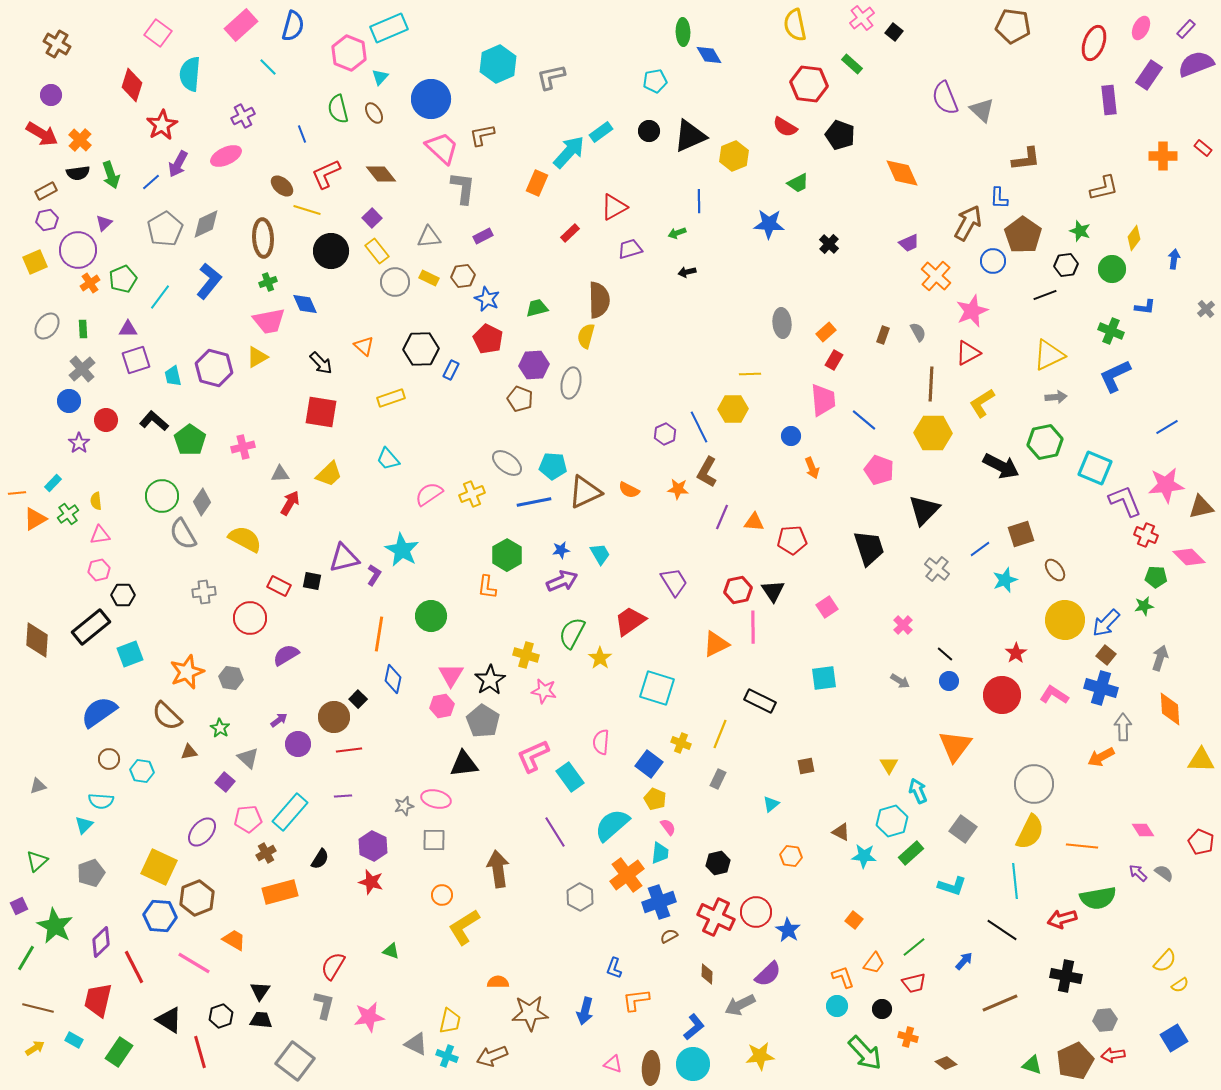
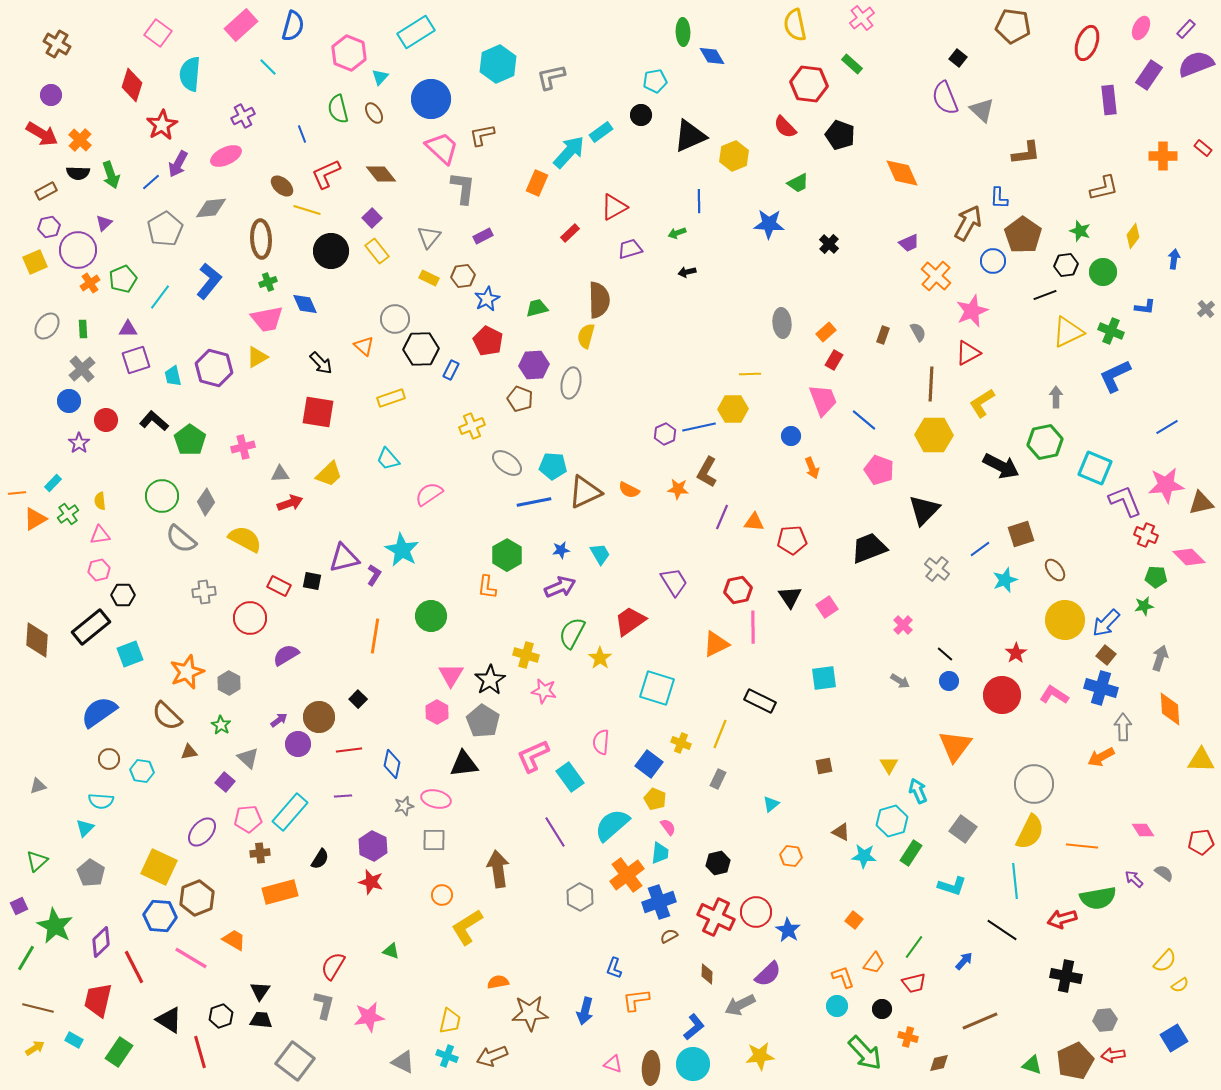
cyan rectangle at (389, 28): moved 27 px right, 4 px down; rotated 9 degrees counterclockwise
black square at (894, 32): moved 64 px right, 26 px down
red ellipse at (1094, 43): moved 7 px left
blue diamond at (709, 55): moved 3 px right, 1 px down
red semicircle at (785, 127): rotated 15 degrees clockwise
black circle at (649, 131): moved 8 px left, 16 px up
brown L-shape at (1026, 159): moved 6 px up
black semicircle at (78, 173): rotated 10 degrees clockwise
purple hexagon at (47, 220): moved 2 px right, 7 px down
gray diamond at (206, 224): moved 5 px right, 16 px up; rotated 20 degrees clockwise
gray triangle at (429, 237): rotated 45 degrees counterclockwise
brown ellipse at (263, 238): moved 2 px left, 1 px down
yellow diamond at (1134, 238): moved 1 px left, 2 px up
green circle at (1112, 269): moved 9 px left, 3 px down
gray circle at (395, 282): moved 37 px down
blue star at (487, 299): rotated 20 degrees clockwise
pink trapezoid at (269, 321): moved 2 px left, 2 px up
red pentagon at (488, 339): moved 2 px down
yellow triangle at (1049, 355): moved 19 px right, 23 px up
gray arrow at (1056, 397): rotated 85 degrees counterclockwise
pink trapezoid at (823, 400): rotated 16 degrees counterclockwise
red square at (321, 412): moved 3 px left
blue line at (699, 427): rotated 76 degrees counterclockwise
yellow hexagon at (933, 433): moved 1 px right, 2 px down
yellow cross at (472, 494): moved 68 px up
yellow semicircle at (96, 501): moved 4 px right
gray diamond at (202, 502): moved 4 px right
red arrow at (290, 503): rotated 40 degrees clockwise
brown triangle at (1201, 507): moved 4 px up
gray semicircle at (183, 534): moved 2 px left, 5 px down; rotated 20 degrees counterclockwise
black trapezoid at (869, 548): rotated 93 degrees counterclockwise
purple arrow at (562, 581): moved 2 px left, 6 px down
black triangle at (773, 591): moved 17 px right, 6 px down
orange line at (379, 634): moved 4 px left, 2 px down
gray hexagon at (231, 678): moved 2 px left, 5 px down; rotated 20 degrees clockwise
blue diamond at (393, 679): moved 1 px left, 85 px down
pink hexagon at (442, 706): moved 5 px left, 6 px down; rotated 20 degrees counterclockwise
brown circle at (334, 717): moved 15 px left
green star at (220, 728): moved 1 px right, 3 px up
brown square at (806, 766): moved 18 px right
cyan triangle at (84, 825): moved 1 px right, 3 px down
red pentagon at (1201, 842): rotated 30 degrees counterclockwise
brown cross at (266, 853): moved 6 px left; rotated 24 degrees clockwise
green rectangle at (911, 853): rotated 15 degrees counterclockwise
gray pentagon at (91, 873): rotated 20 degrees counterclockwise
purple arrow at (1138, 873): moved 4 px left, 6 px down
yellow L-shape at (464, 927): moved 3 px right
green line at (914, 947): rotated 15 degrees counterclockwise
pink line at (194, 963): moved 3 px left, 5 px up
orange semicircle at (498, 982): rotated 10 degrees counterclockwise
brown line at (1000, 1003): moved 20 px left, 18 px down
gray triangle at (416, 1044): moved 13 px left, 18 px down
brown diamond at (946, 1063): moved 7 px left; rotated 50 degrees counterclockwise
